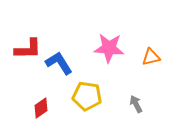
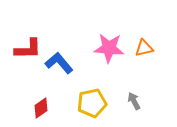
orange triangle: moved 7 px left, 9 px up
blue L-shape: rotated 8 degrees counterclockwise
yellow pentagon: moved 5 px right, 7 px down; rotated 20 degrees counterclockwise
gray arrow: moved 2 px left, 3 px up
